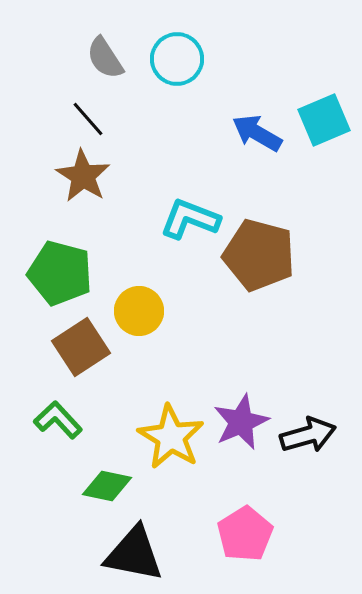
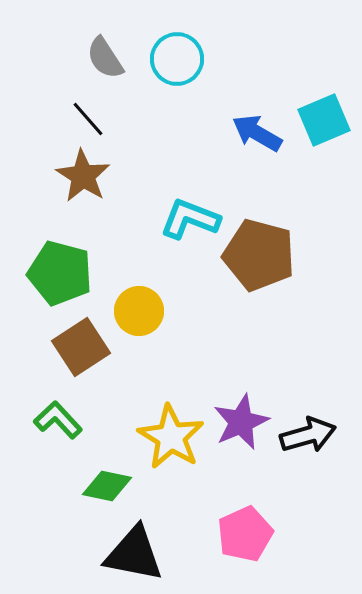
pink pentagon: rotated 8 degrees clockwise
